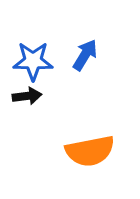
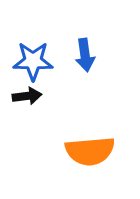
blue arrow: rotated 140 degrees clockwise
orange semicircle: rotated 6 degrees clockwise
